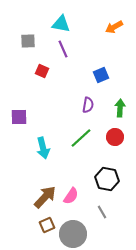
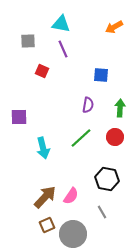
blue square: rotated 28 degrees clockwise
